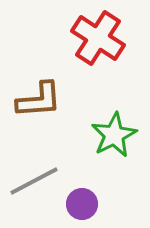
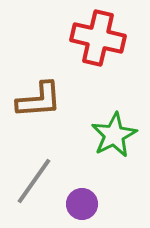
red cross: rotated 20 degrees counterclockwise
gray line: rotated 27 degrees counterclockwise
